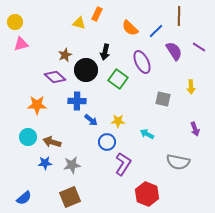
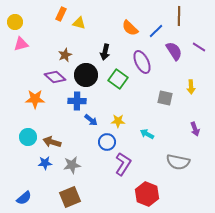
orange rectangle: moved 36 px left
black circle: moved 5 px down
gray square: moved 2 px right, 1 px up
orange star: moved 2 px left, 6 px up
